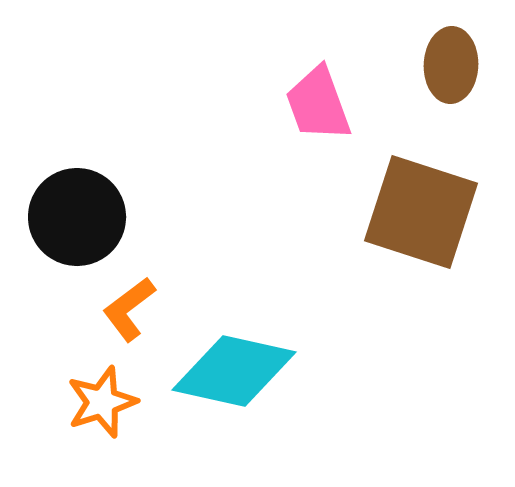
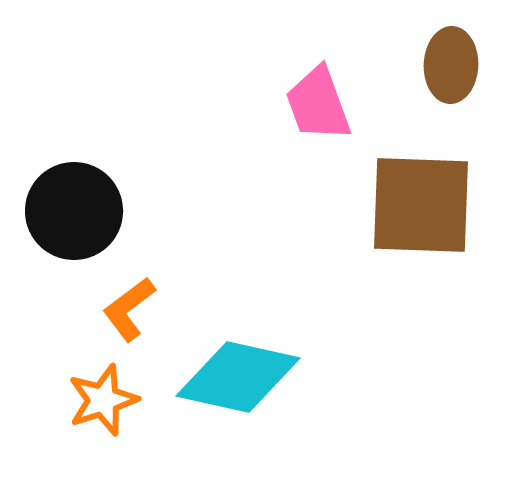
brown square: moved 7 px up; rotated 16 degrees counterclockwise
black circle: moved 3 px left, 6 px up
cyan diamond: moved 4 px right, 6 px down
orange star: moved 1 px right, 2 px up
